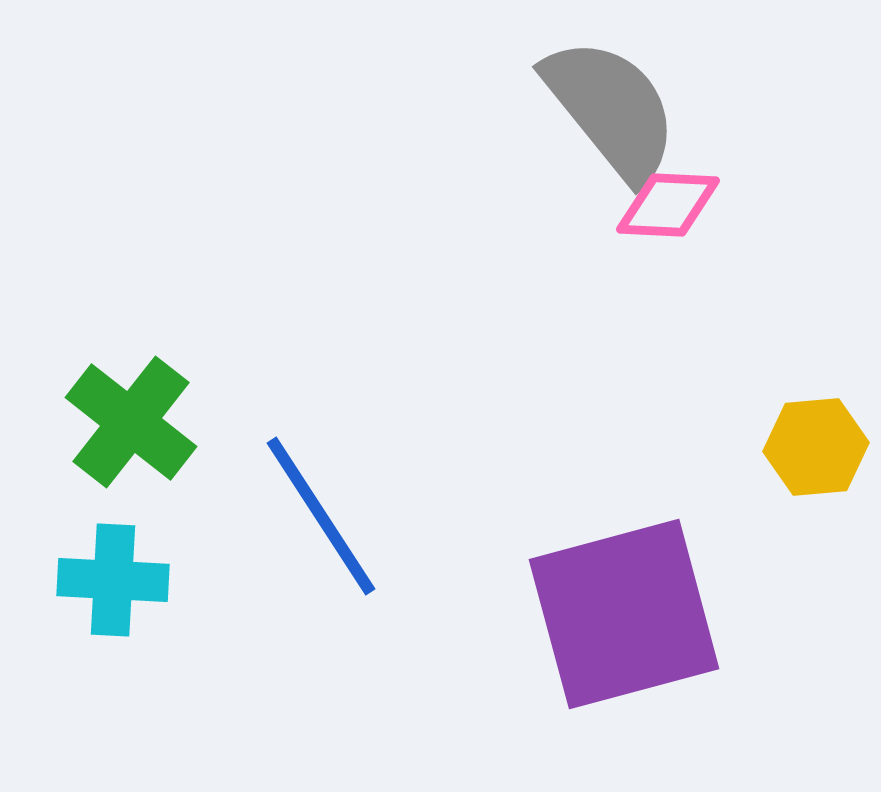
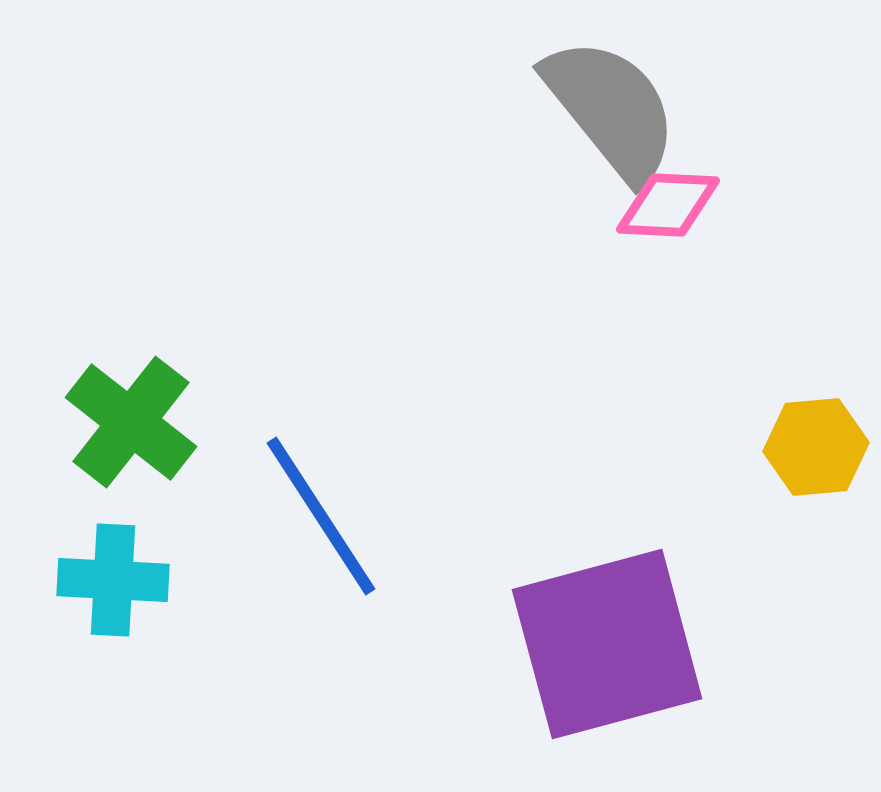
purple square: moved 17 px left, 30 px down
